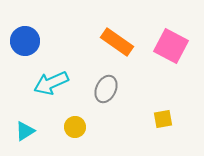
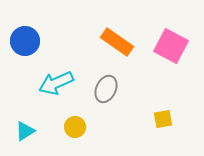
cyan arrow: moved 5 px right
